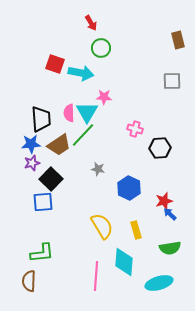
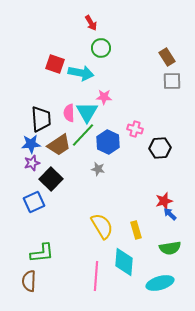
brown rectangle: moved 11 px left, 17 px down; rotated 18 degrees counterclockwise
blue hexagon: moved 21 px left, 46 px up
blue square: moved 9 px left; rotated 20 degrees counterclockwise
cyan ellipse: moved 1 px right
